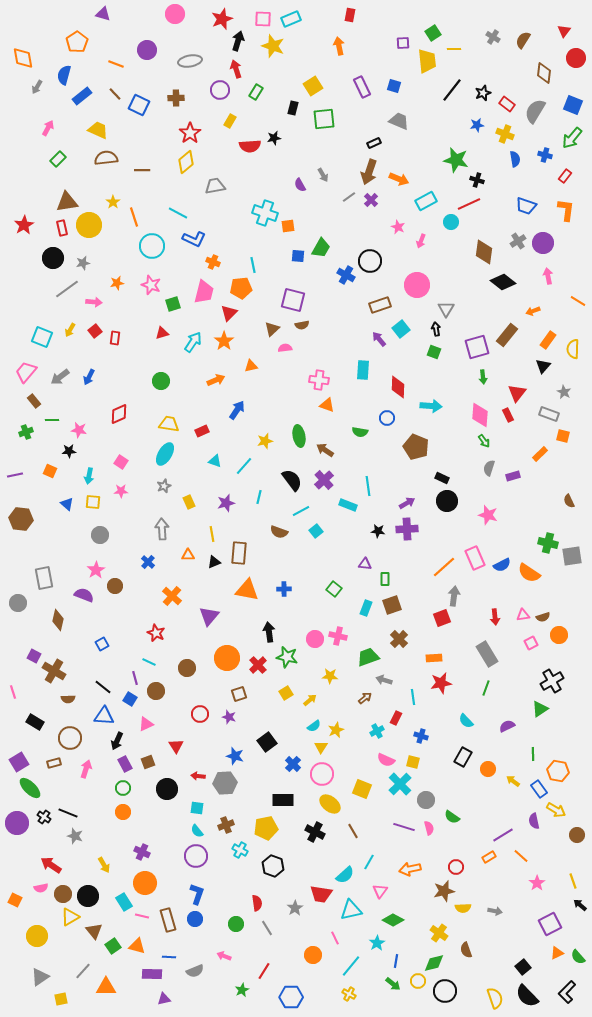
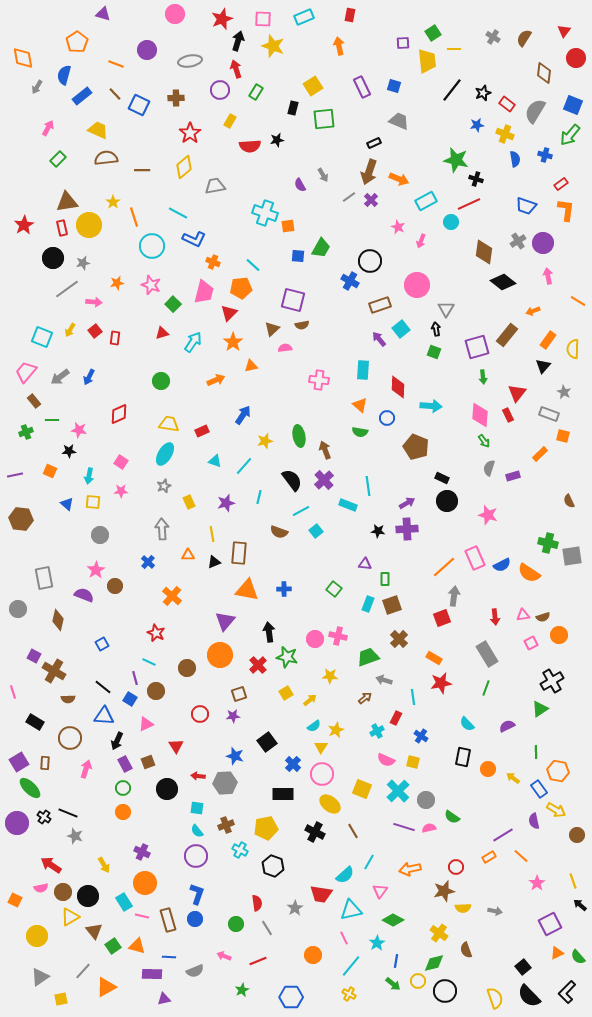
cyan rectangle at (291, 19): moved 13 px right, 2 px up
brown semicircle at (523, 40): moved 1 px right, 2 px up
black star at (274, 138): moved 3 px right, 2 px down
green arrow at (572, 138): moved 2 px left, 3 px up
yellow diamond at (186, 162): moved 2 px left, 5 px down
red rectangle at (565, 176): moved 4 px left, 8 px down; rotated 16 degrees clockwise
black cross at (477, 180): moved 1 px left, 1 px up
cyan line at (253, 265): rotated 35 degrees counterclockwise
blue cross at (346, 275): moved 4 px right, 6 px down
green square at (173, 304): rotated 28 degrees counterclockwise
orange star at (224, 341): moved 9 px right, 1 px down
orange triangle at (327, 405): moved 33 px right; rotated 21 degrees clockwise
blue arrow at (237, 410): moved 6 px right, 5 px down
brown arrow at (325, 450): rotated 36 degrees clockwise
gray circle at (18, 603): moved 6 px down
cyan rectangle at (366, 608): moved 2 px right, 4 px up
purple triangle at (209, 616): moved 16 px right, 5 px down
orange circle at (227, 658): moved 7 px left, 3 px up
orange rectangle at (434, 658): rotated 35 degrees clockwise
purple star at (229, 717): moved 4 px right, 1 px up; rotated 24 degrees counterclockwise
cyan semicircle at (466, 721): moved 1 px right, 3 px down
blue cross at (421, 736): rotated 16 degrees clockwise
green line at (533, 754): moved 3 px right, 2 px up
black rectangle at (463, 757): rotated 18 degrees counterclockwise
brown rectangle at (54, 763): moved 9 px left; rotated 72 degrees counterclockwise
yellow arrow at (513, 781): moved 3 px up
cyan cross at (400, 784): moved 2 px left, 7 px down
black rectangle at (283, 800): moved 6 px up
pink semicircle at (429, 828): rotated 88 degrees counterclockwise
brown circle at (63, 894): moved 2 px up
pink line at (335, 938): moved 9 px right
red line at (264, 971): moved 6 px left, 10 px up; rotated 36 degrees clockwise
orange triangle at (106, 987): rotated 30 degrees counterclockwise
black semicircle at (527, 996): moved 2 px right
